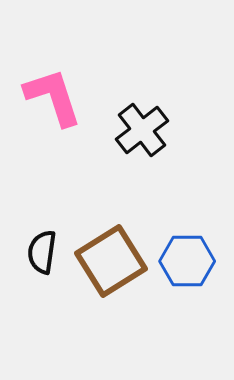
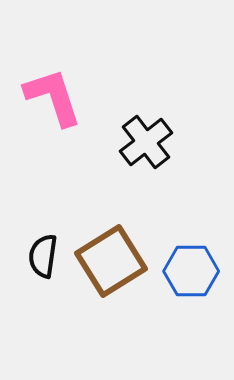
black cross: moved 4 px right, 12 px down
black semicircle: moved 1 px right, 4 px down
blue hexagon: moved 4 px right, 10 px down
